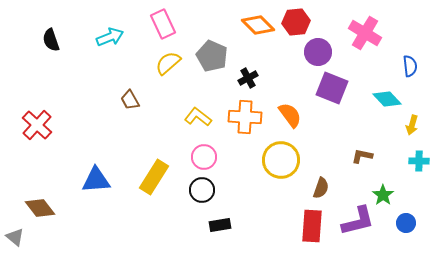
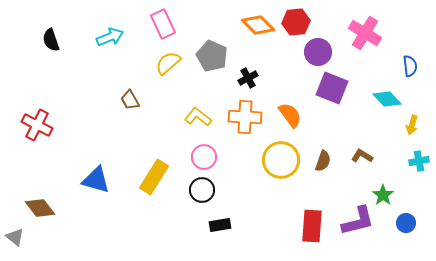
red cross: rotated 16 degrees counterclockwise
brown L-shape: rotated 20 degrees clockwise
cyan cross: rotated 12 degrees counterclockwise
blue triangle: rotated 20 degrees clockwise
brown semicircle: moved 2 px right, 27 px up
